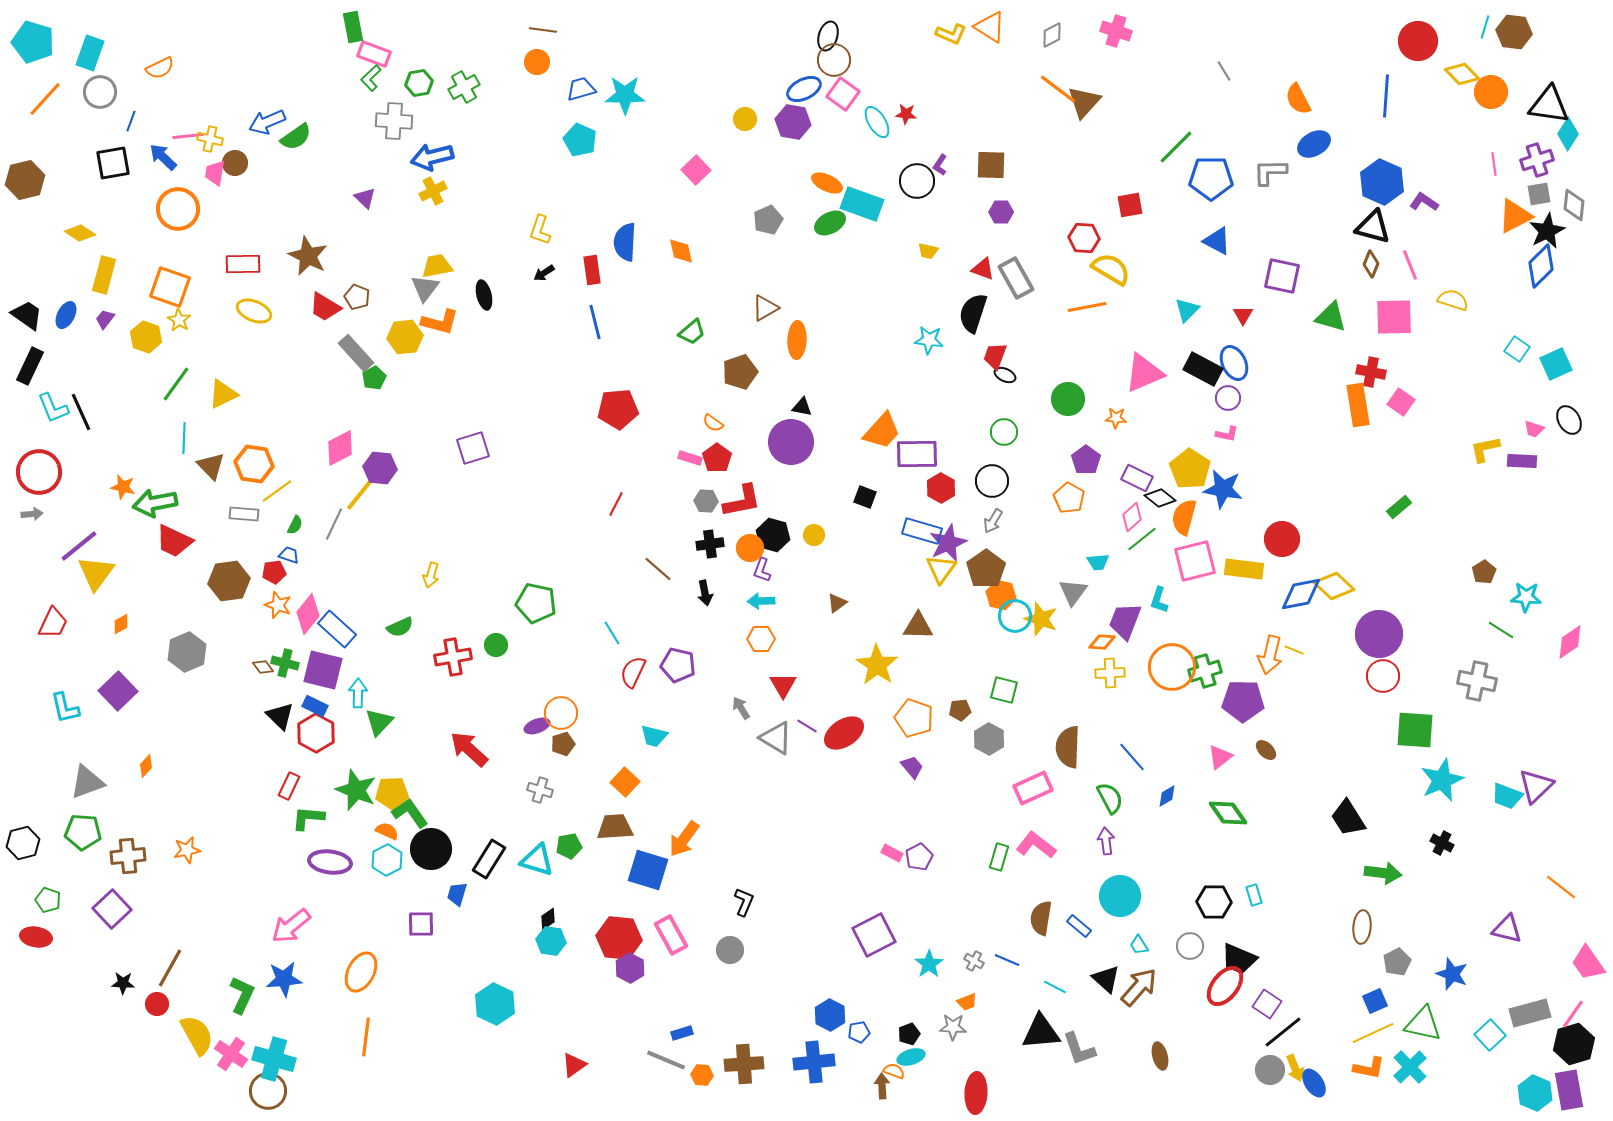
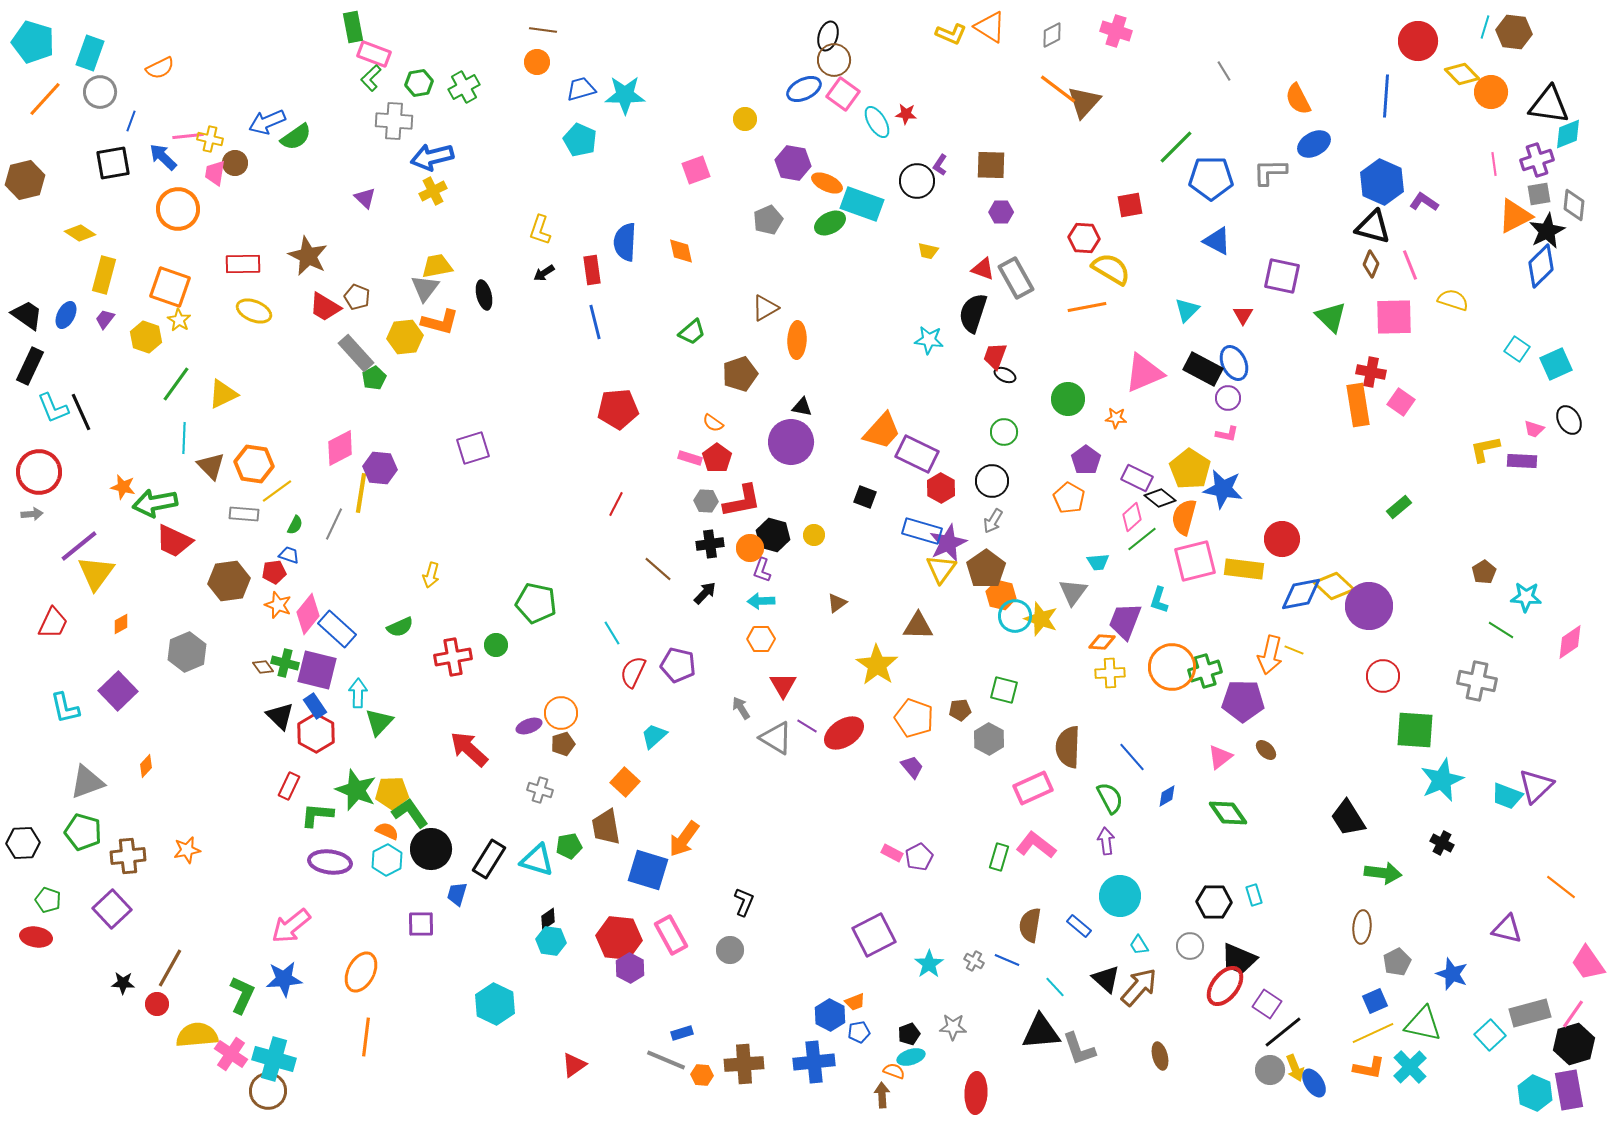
purple hexagon at (793, 122): moved 41 px down
cyan diamond at (1568, 134): rotated 36 degrees clockwise
pink square at (696, 170): rotated 24 degrees clockwise
green triangle at (1331, 317): rotated 28 degrees clockwise
brown pentagon at (740, 372): moved 2 px down
purple rectangle at (917, 454): rotated 27 degrees clockwise
yellow line at (361, 493): rotated 30 degrees counterclockwise
black arrow at (705, 593): rotated 125 degrees counterclockwise
purple circle at (1379, 634): moved 10 px left, 28 px up
purple square at (323, 670): moved 6 px left
blue rectangle at (315, 706): rotated 30 degrees clockwise
purple ellipse at (537, 726): moved 8 px left
cyan trapezoid at (654, 736): rotated 124 degrees clockwise
green L-shape at (308, 818): moved 9 px right, 3 px up
brown trapezoid at (615, 827): moved 9 px left; rotated 96 degrees counterclockwise
green pentagon at (83, 832): rotated 12 degrees clockwise
black hexagon at (23, 843): rotated 12 degrees clockwise
brown semicircle at (1041, 918): moved 11 px left, 7 px down
cyan line at (1055, 987): rotated 20 degrees clockwise
orange trapezoid at (967, 1002): moved 112 px left
yellow semicircle at (197, 1035): rotated 66 degrees counterclockwise
brown arrow at (882, 1086): moved 9 px down
